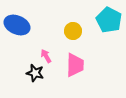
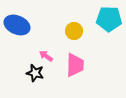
cyan pentagon: moved 1 px up; rotated 25 degrees counterclockwise
yellow circle: moved 1 px right
pink arrow: rotated 24 degrees counterclockwise
